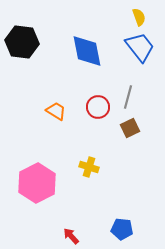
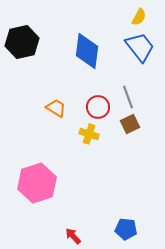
yellow semicircle: rotated 48 degrees clockwise
black hexagon: rotated 20 degrees counterclockwise
blue diamond: rotated 18 degrees clockwise
gray line: rotated 35 degrees counterclockwise
orange trapezoid: moved 3 px up
brown square: moved 4 px up
yellow cross: moved 33 px up
pink hexagon: rotated 9 degrees clockwise
blue pentagon: moved 4 px right
red arrow: moved 2 px right
